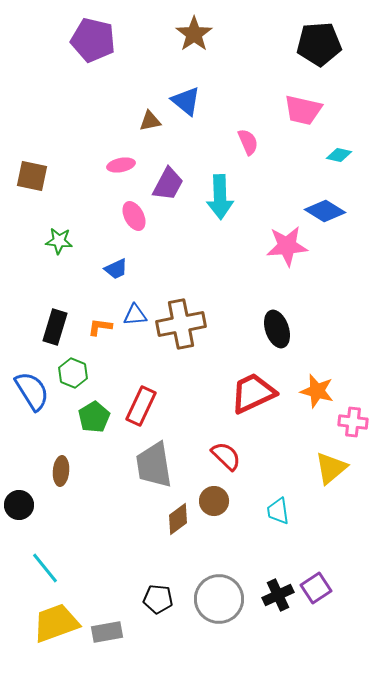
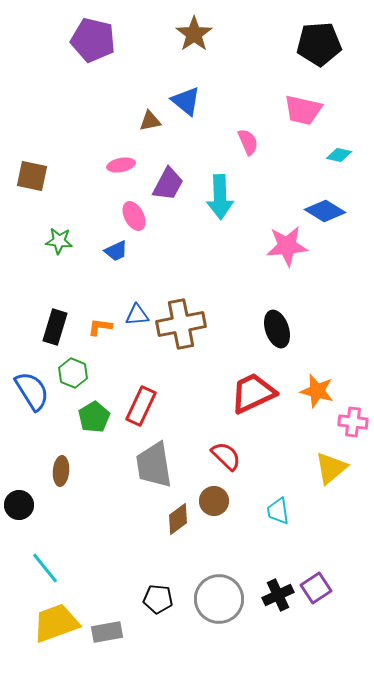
blue trapezoid at (116, 269): moved 18 px up
blue triangle at (135, 315): moved 2 px right
